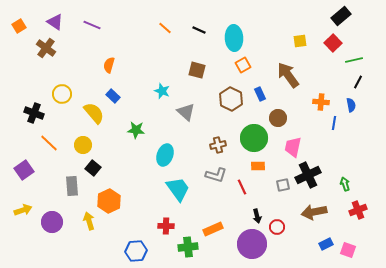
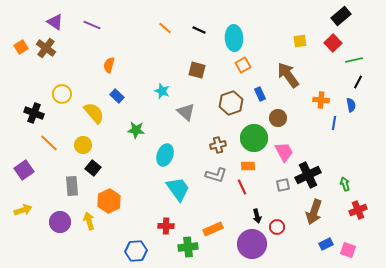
orange square at (19, 26): moved 2 px right, 21 px down
blue rectangle at (113, 96): moved 4 px right
brown hexagon at (231, 99): moved 4 px down; rotated 15 degrees clockwise
orange cross at (321, 102): moved 2 px up
pink trapezoid at (293, 147): moved 9 px left, 5 px down; rotated 140 degrees clockwise
orange rectangle at (258, 166): moved 10 px left
brown arrow at (314, 212): rotated 60 degrees counterclockwise
purple circle at (52, 222): moved 8 px right
